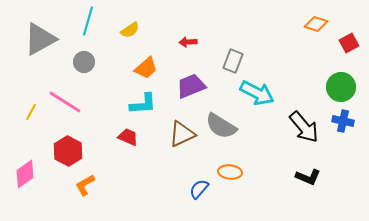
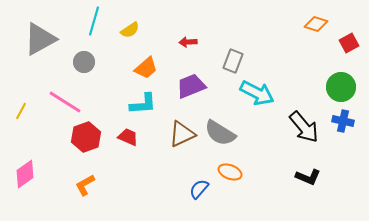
cyan line: moved 6 px right
yellow line: moved 10 px left, 1 px up
gray semicircle: moved 1 px left, 7 px down
red hexagon: moved 18 px right, 14 px up; rotated 12 degrees clockwise
orange ellipse: rotated 15 degrees clockwise
